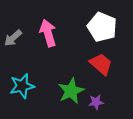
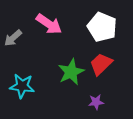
pink arrow: moved 1 px right, 9 px up; rotated 140 degrees clockwise
red trapezoid: rotated 85 degrees counterclockwise
cyan star: rotated 20 degrees clockwise
green star: moved 19 px up
